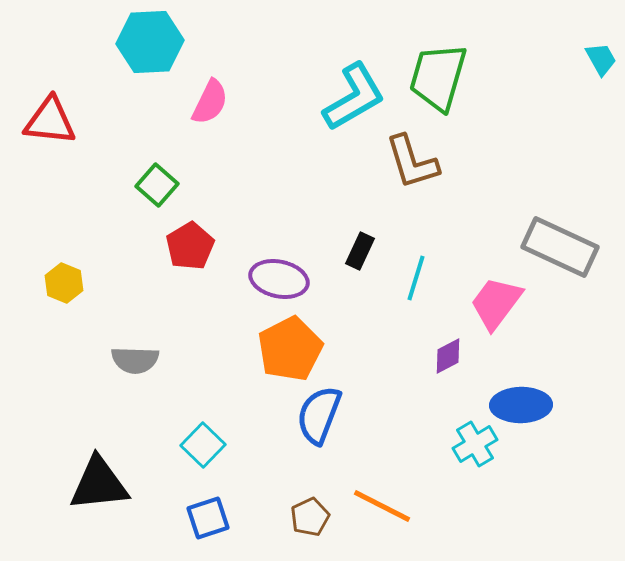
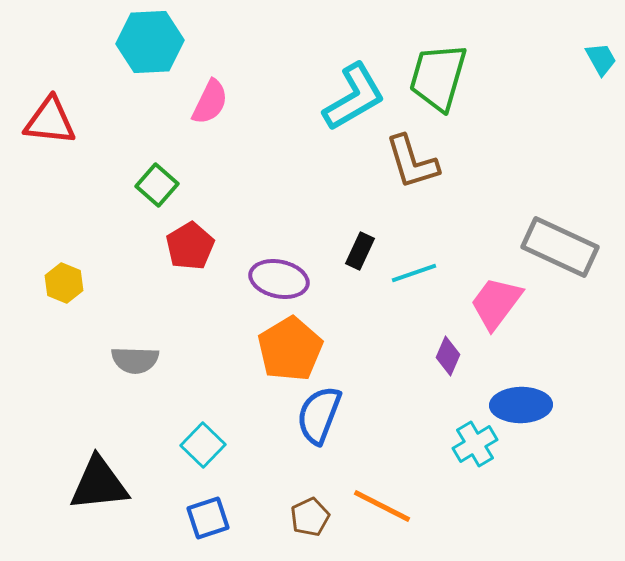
cyan line: moved 2 px left, 5 px up; rotated 54 degrees clockwise
orange pentagon: rotated 4 degrees counterclockwise
purple diamond: rotated 39 degrees counterclockwise
